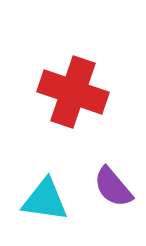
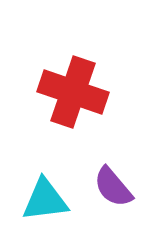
cyan triangle: rotated 15 degrees counterclockwise
